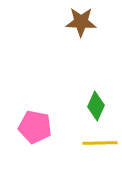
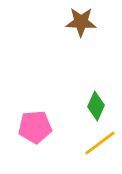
pink pentagon: rotated 16 degrees counterclockwise
yellow line: rotated 36 degrees counterclockwise
